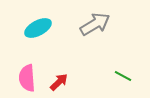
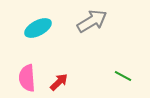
gray arrow: moved 3 px left, 3 px up
